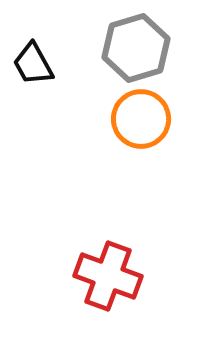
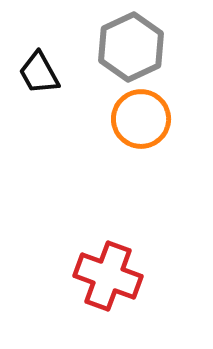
gray hexagon: moved 5 px left, 1 px up; rotated 8 degrees counterclockwise
black trapezoid: moved 6 px right, 9 px down
